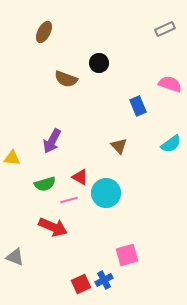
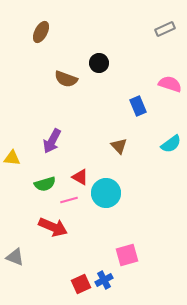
brown ellipse: moved 3 px left
